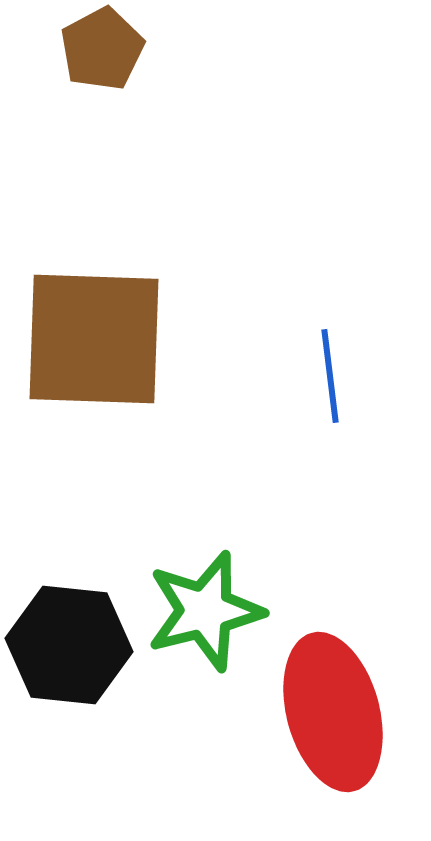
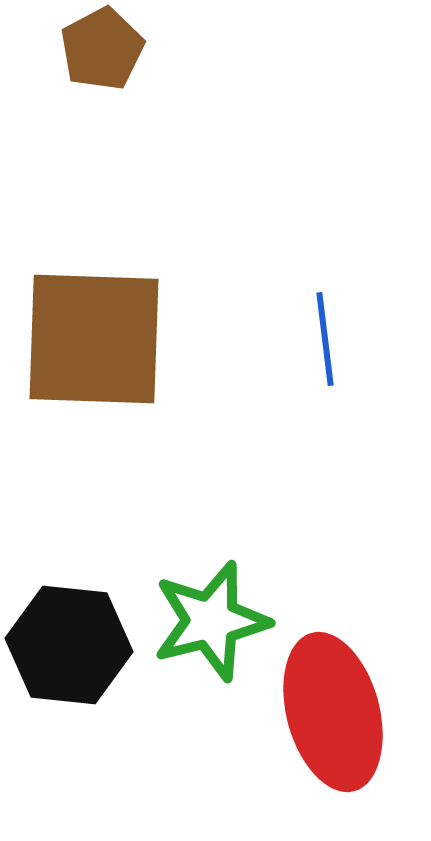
blue line: moved 5 px left, 37 px up
green star: moved 6 px right, 10 px down
